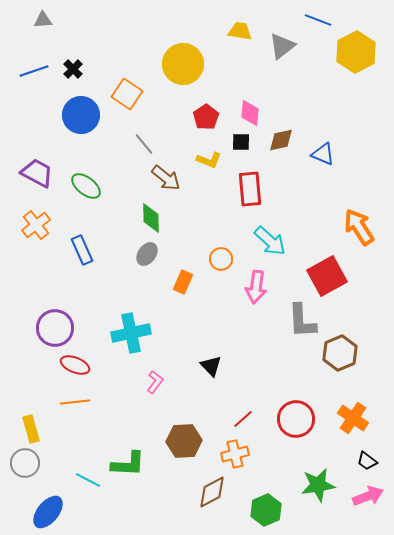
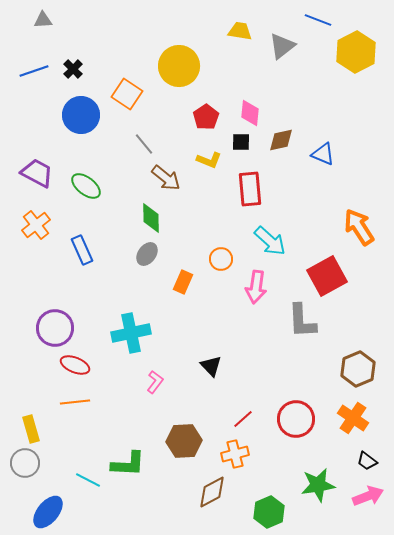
yellow circle at (183, 64): moved 4 px left, 2 px down
brown hexagon at (340, 353): moved 18 px right, 16 px down
green hexagon at (266, 510): moved 3 px right, 2 px down
